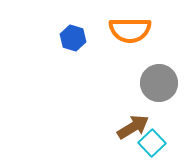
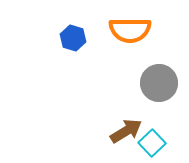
brown arrow: moved 7 px left, 4 px down
